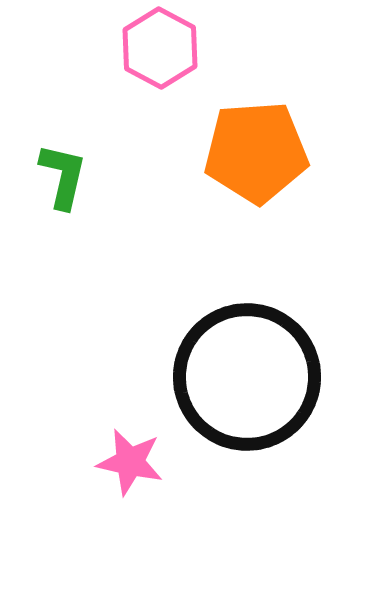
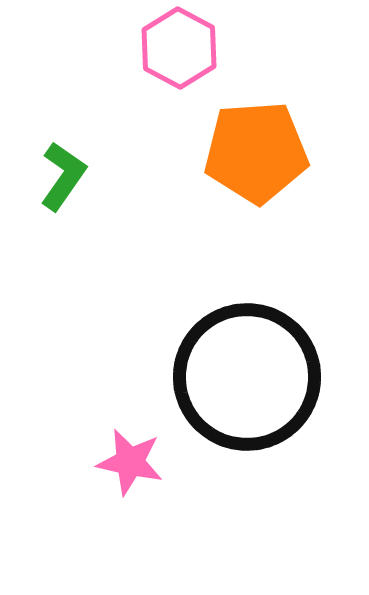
pink hexagon: moved 19 px right
green L-shape: rotated 22 degrees clockwise
